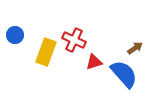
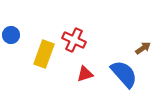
blue circle: moved 4 px left
brown arrow: moved 8 px right
yellow rectangle: moved 2 px left, 2 px down
red triangle: moved 9 px left, 12 px down
